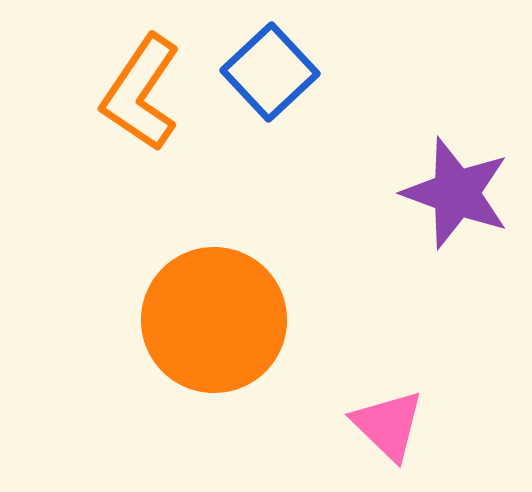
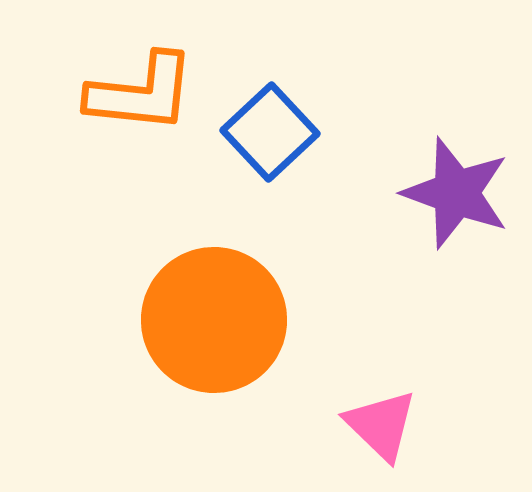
blue square: moved 60 px down
orange L-shape: rotated 118 degrees counterclockwise
pink triangle: moved 7 px left
